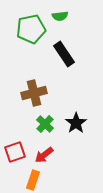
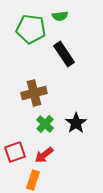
green pentagon: rotated 20 degrees clockwise
